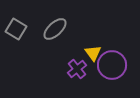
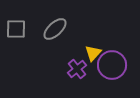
gray square: rotated 30 degrees counterclockwise
yellow triangle: rotated 18 degrees clockwise
